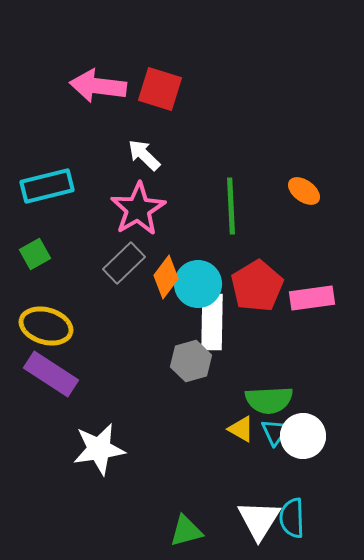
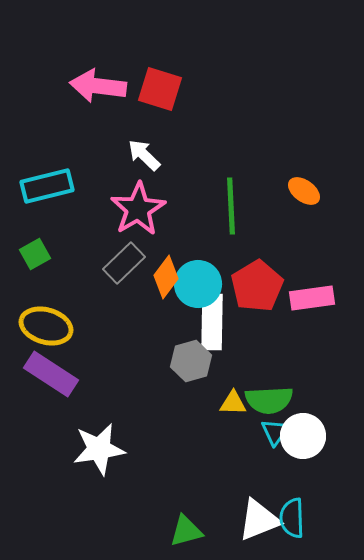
yellow triangle: moved 8 px left, 26 px up; rotated 28 degrees counterclockwise
white triangle: rotated 36 degrees clockwise
